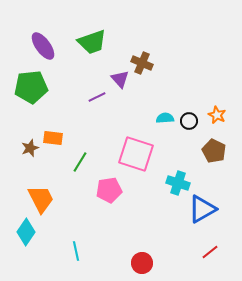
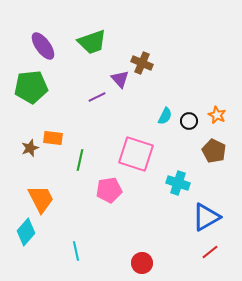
cyan semicircle: moved 2 px up; rotated 120 degrees clockwise
green line: moved 2 px up; rotated 20 degrees counterclockwise
blue triangle: moved 4 px right, 8 px down
cyan diamond: rotated 8 degrees clockwise
